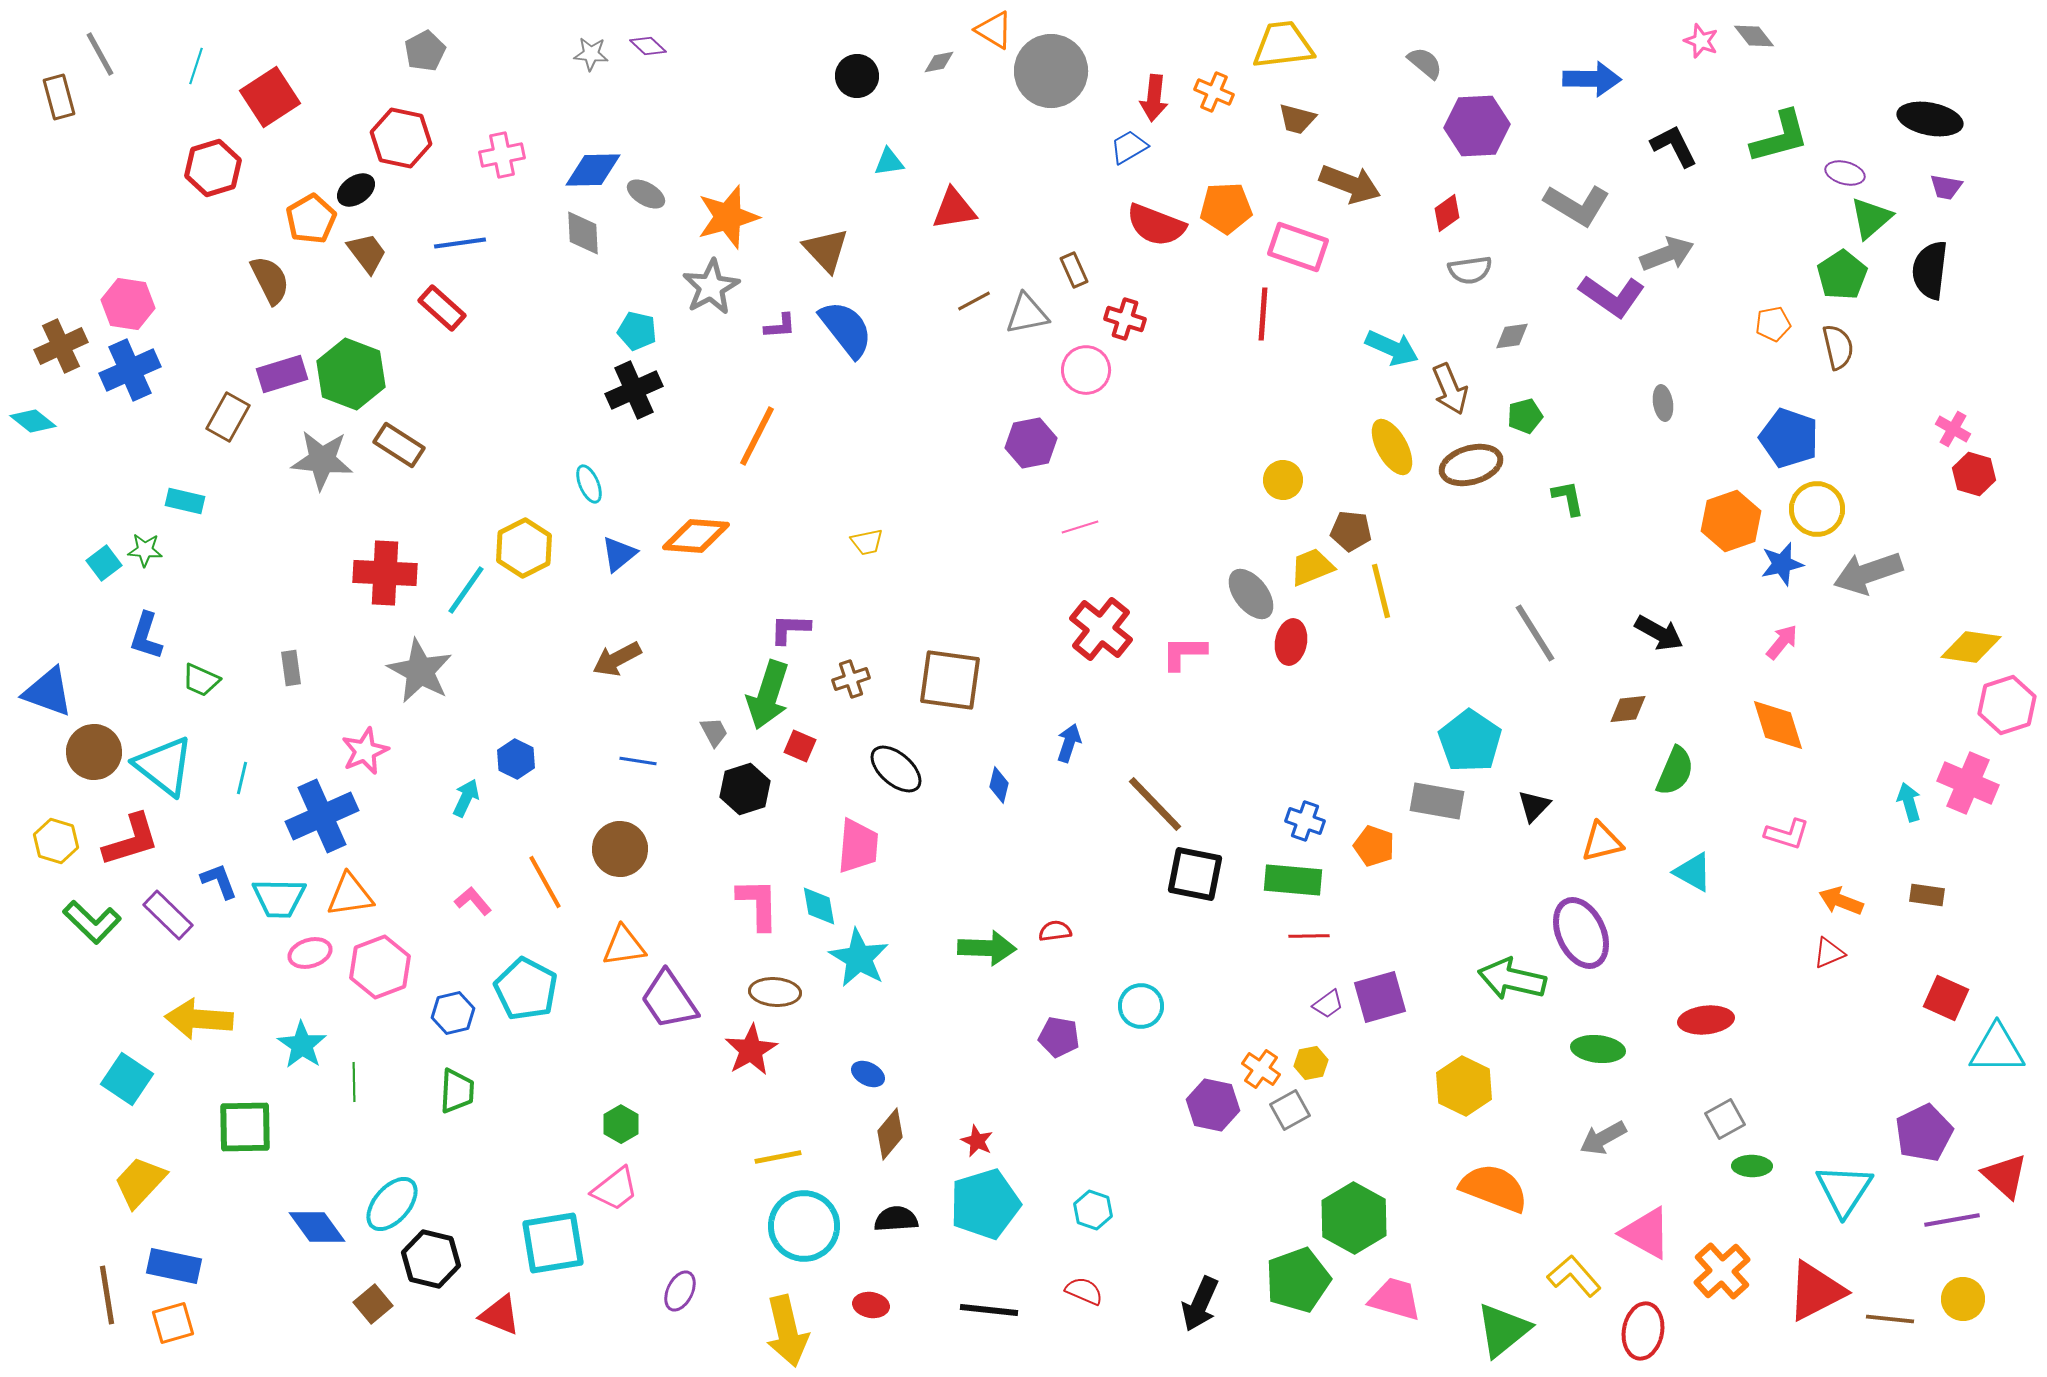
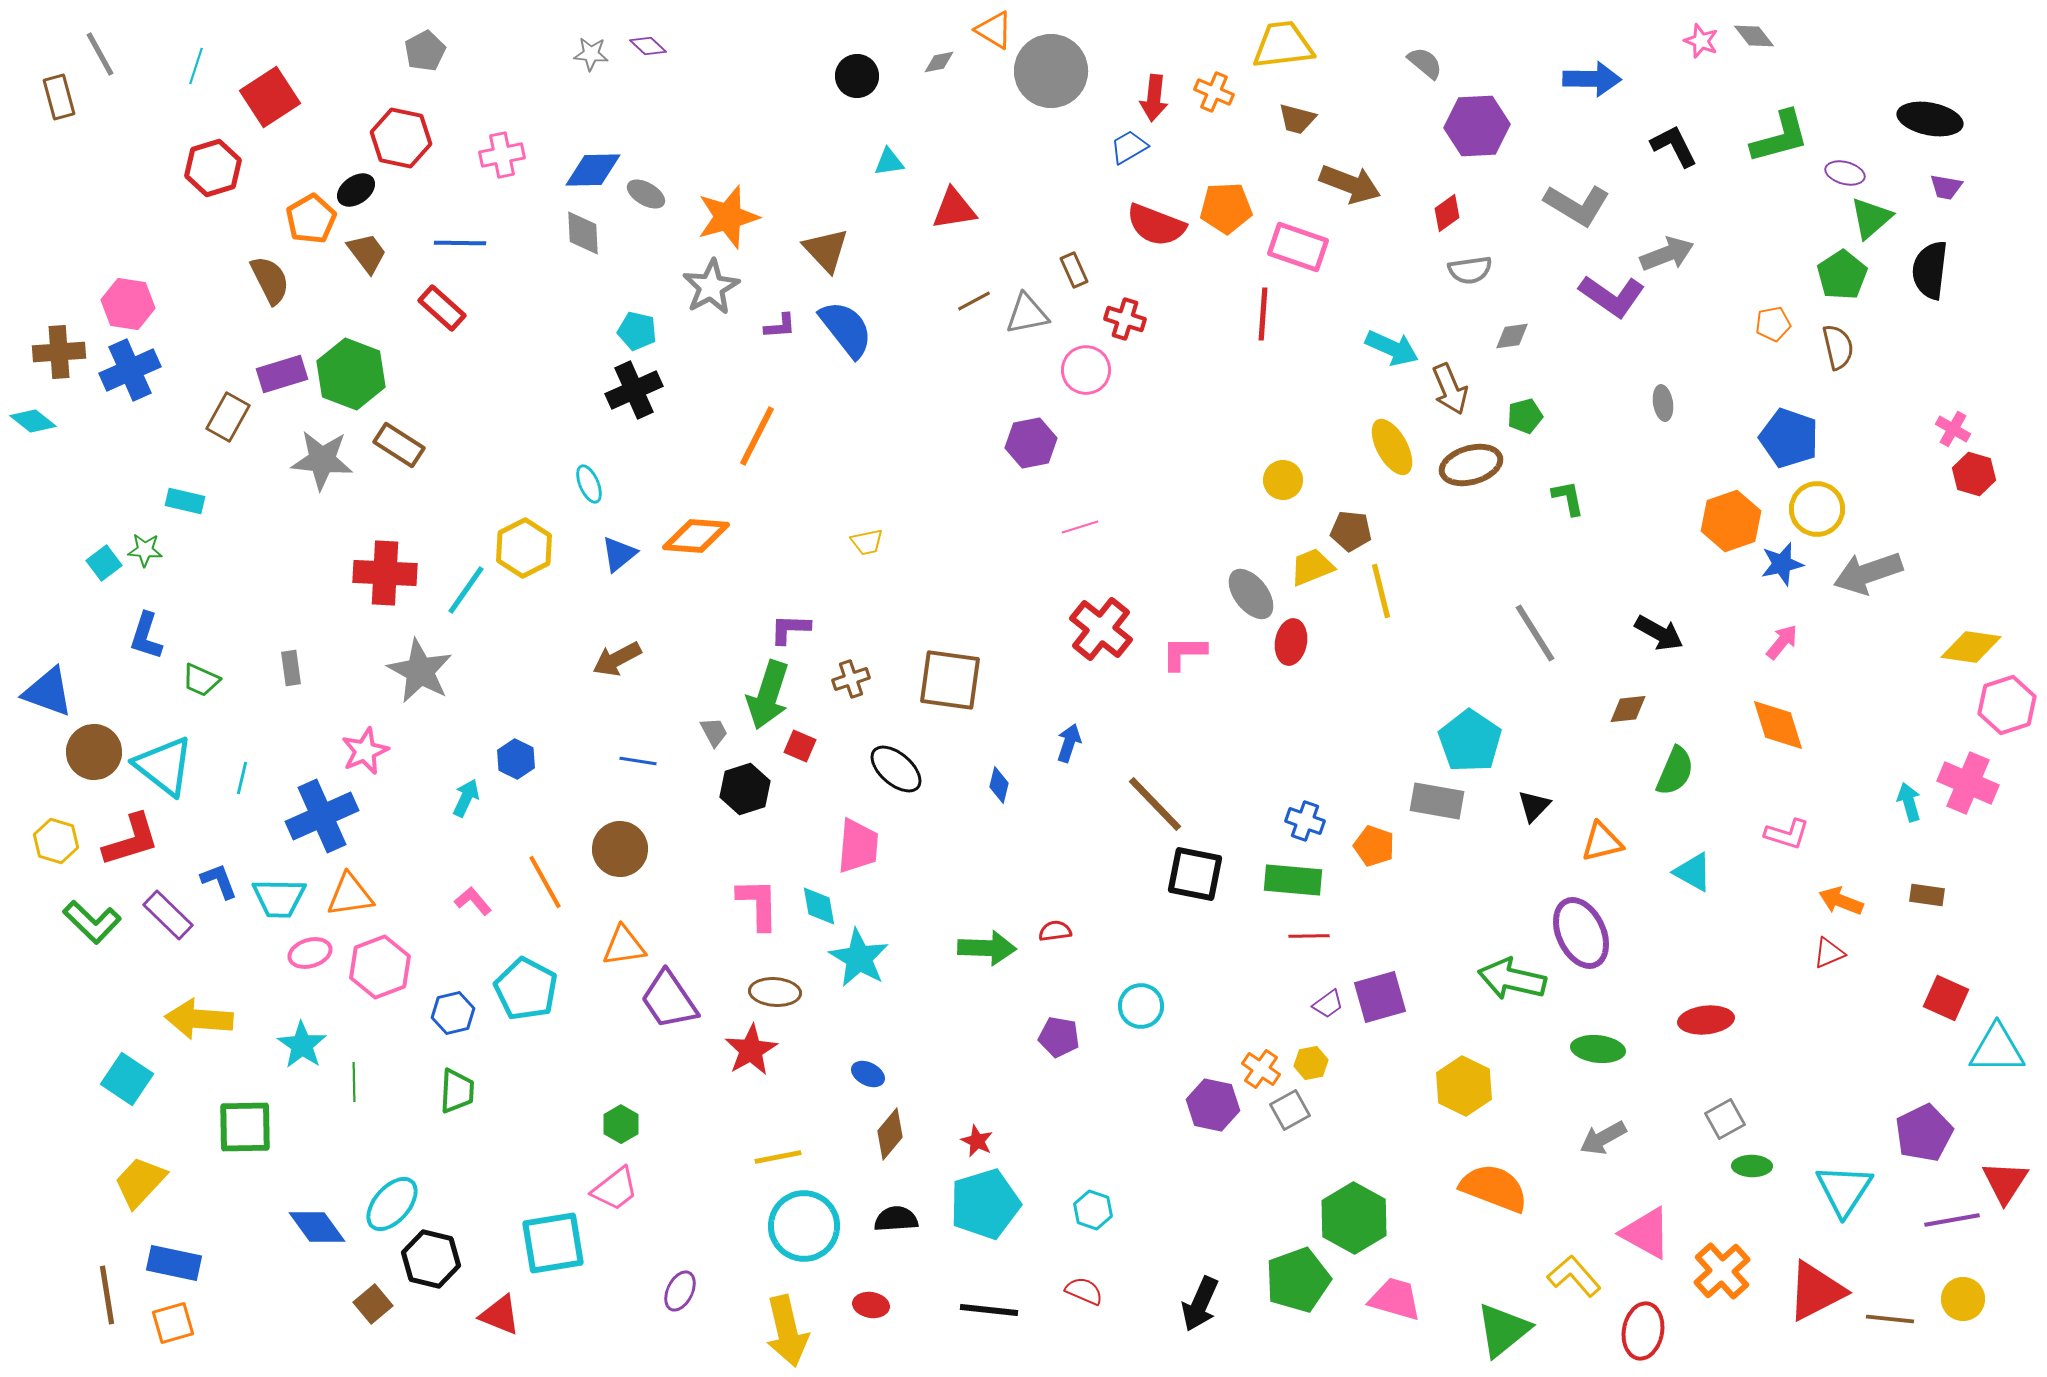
blue line at (460, 243): rotated 9 degrees clockwise
brown cross at (61, 346): moved 2 px left, 6 px down; rotated 21 degrees clockwise
red triangle at (2005, 1176): moved 6 px down; rotated 21 degrees clockwise
blue rectangle at (174, 1266): moved 3 px up
